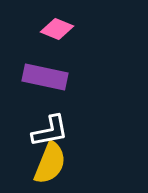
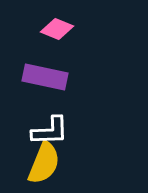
white L-shape: rotated 9 degrees clockwise
yellow semicircle: moved 6 px left
